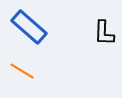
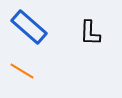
black L-shape: moved 14 px left
